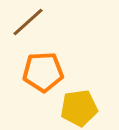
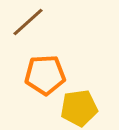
orange pentagon: moved 2 px right, 3 px down
